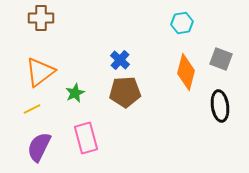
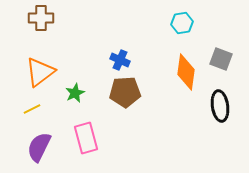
blue cross: rotated 18 degrees counterclockwise
orange diamond: rotated 6 degrees counterclockwise
